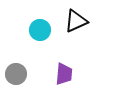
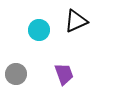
cyan circle: moved 1 px left
purple trapezoid: rotated 25 degrees counterclockwise
